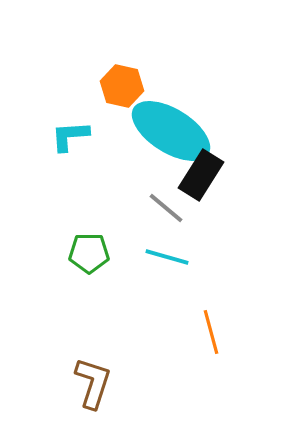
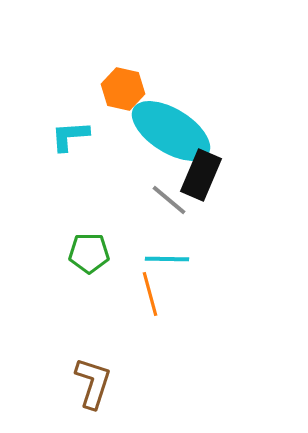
orange hexagon: moved 1 px right, 3 px down
black rectangle: rotated 9 degrees counterclockwise
gray line: moved 3 px right, 8 px up
cyan line: moved 2 px down; rotated 15 degrees counterclockwise
orange line: moved 61 px left, 38 px up
